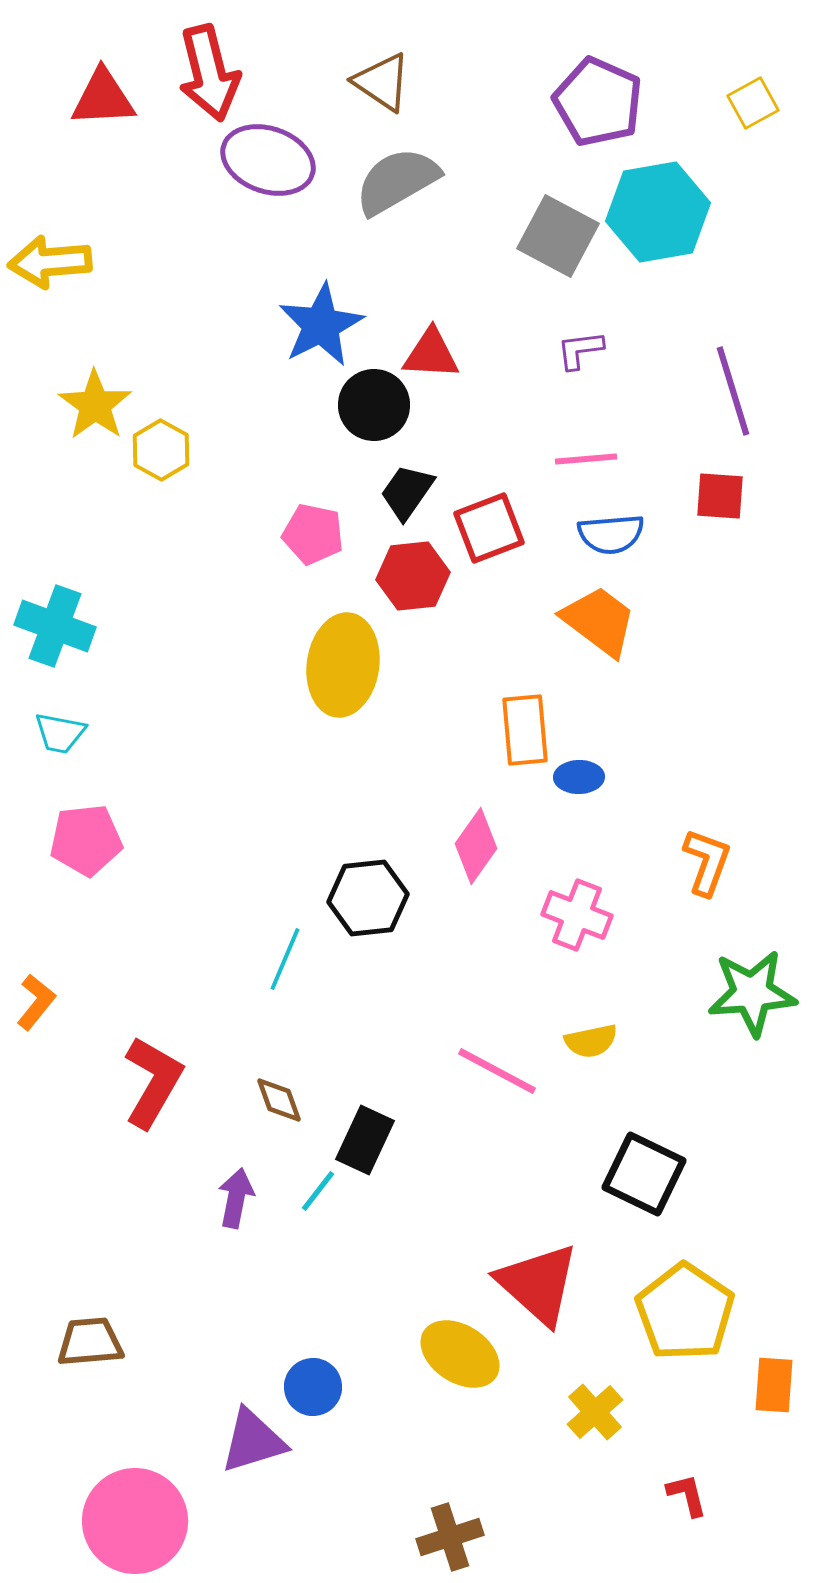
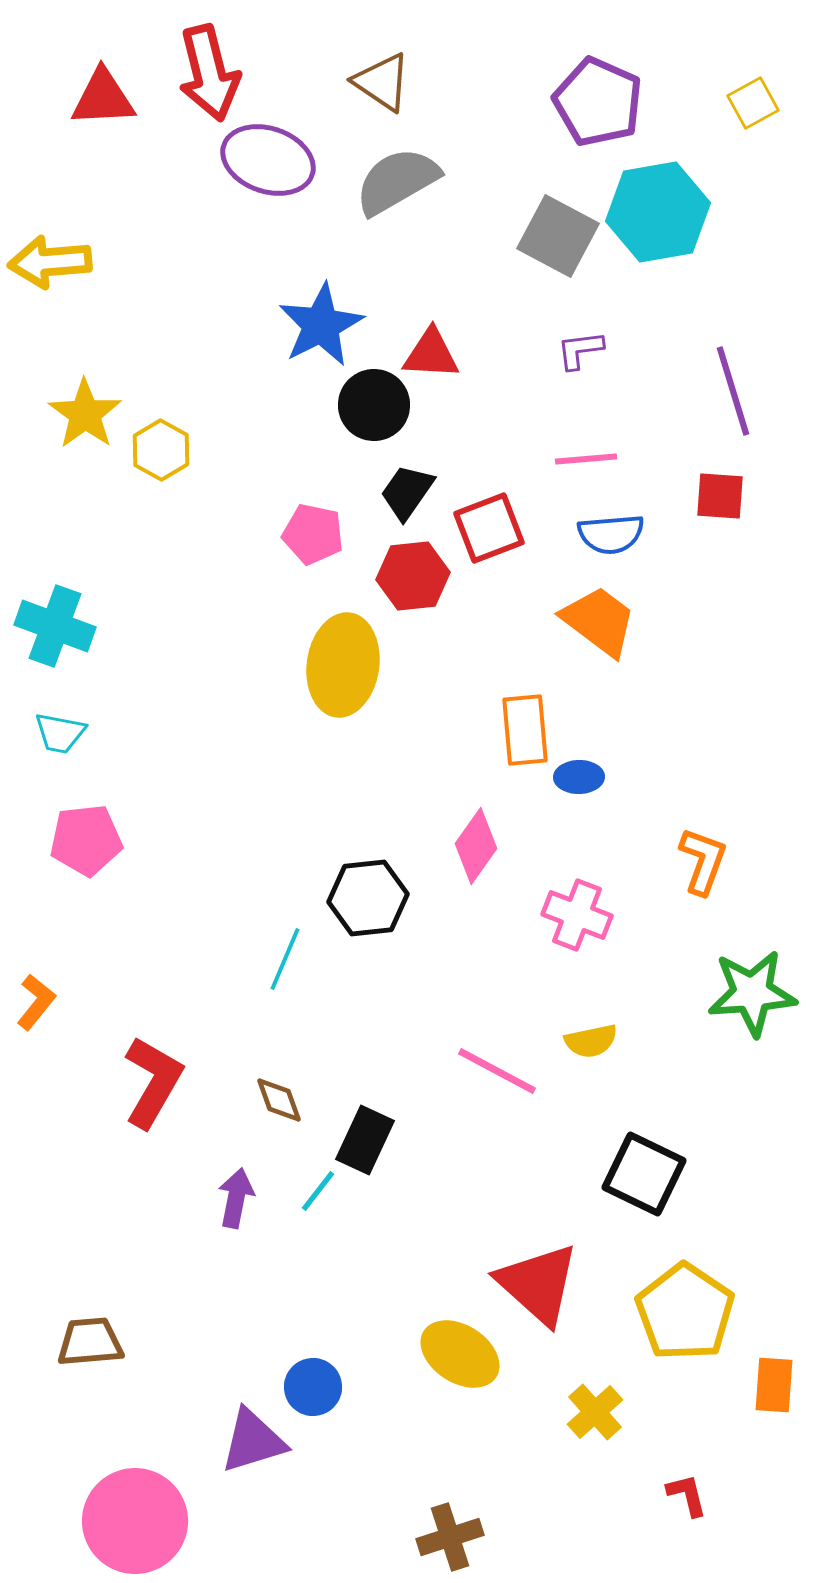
yellow star at (95, 405): moved 10 px left, 9 px down
orange L-shape at (707, 862): moved 4 px left, 1 px up
